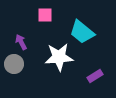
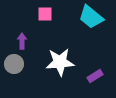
pink square: moved 1 px up
cyan trapezoid: moved 9 px right, 15 px up
purple arrow: moved 1 px right, 1 px up; rotated 28 degrees clockwise
white star: moved 1 px right, 5 px down
